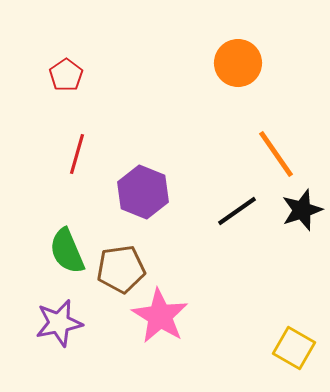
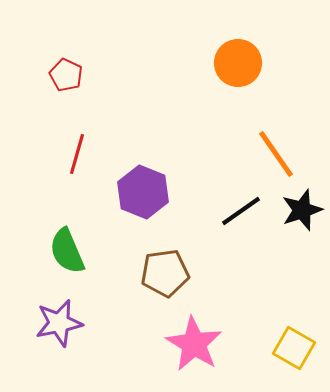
red pentagon: rotated 12 degrees counterclockwise
black line: moved 4 px right
brown pentagon: moved 44 px right, 4 px down
pink star: moved 34 px right, 28 px down
